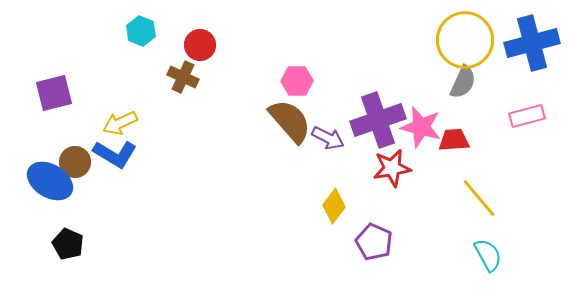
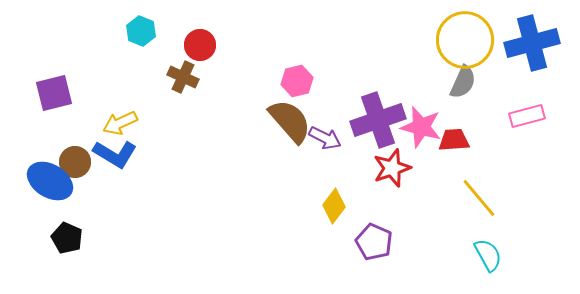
pink hexagon: rotated 12 degrees counterclockwise
purple arrow: moved 3 px left
red star: rotated 9 degrees counterclockwise
black pentagon: moved 1 px left, 6 px up
